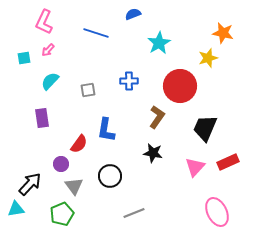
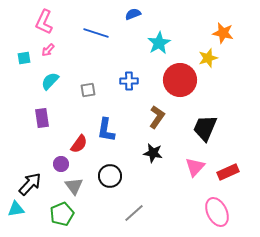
red circle: moved 6 px up
red rectangle: moved 10 px down
gray line: rotated 20 degrees counterclockwise
